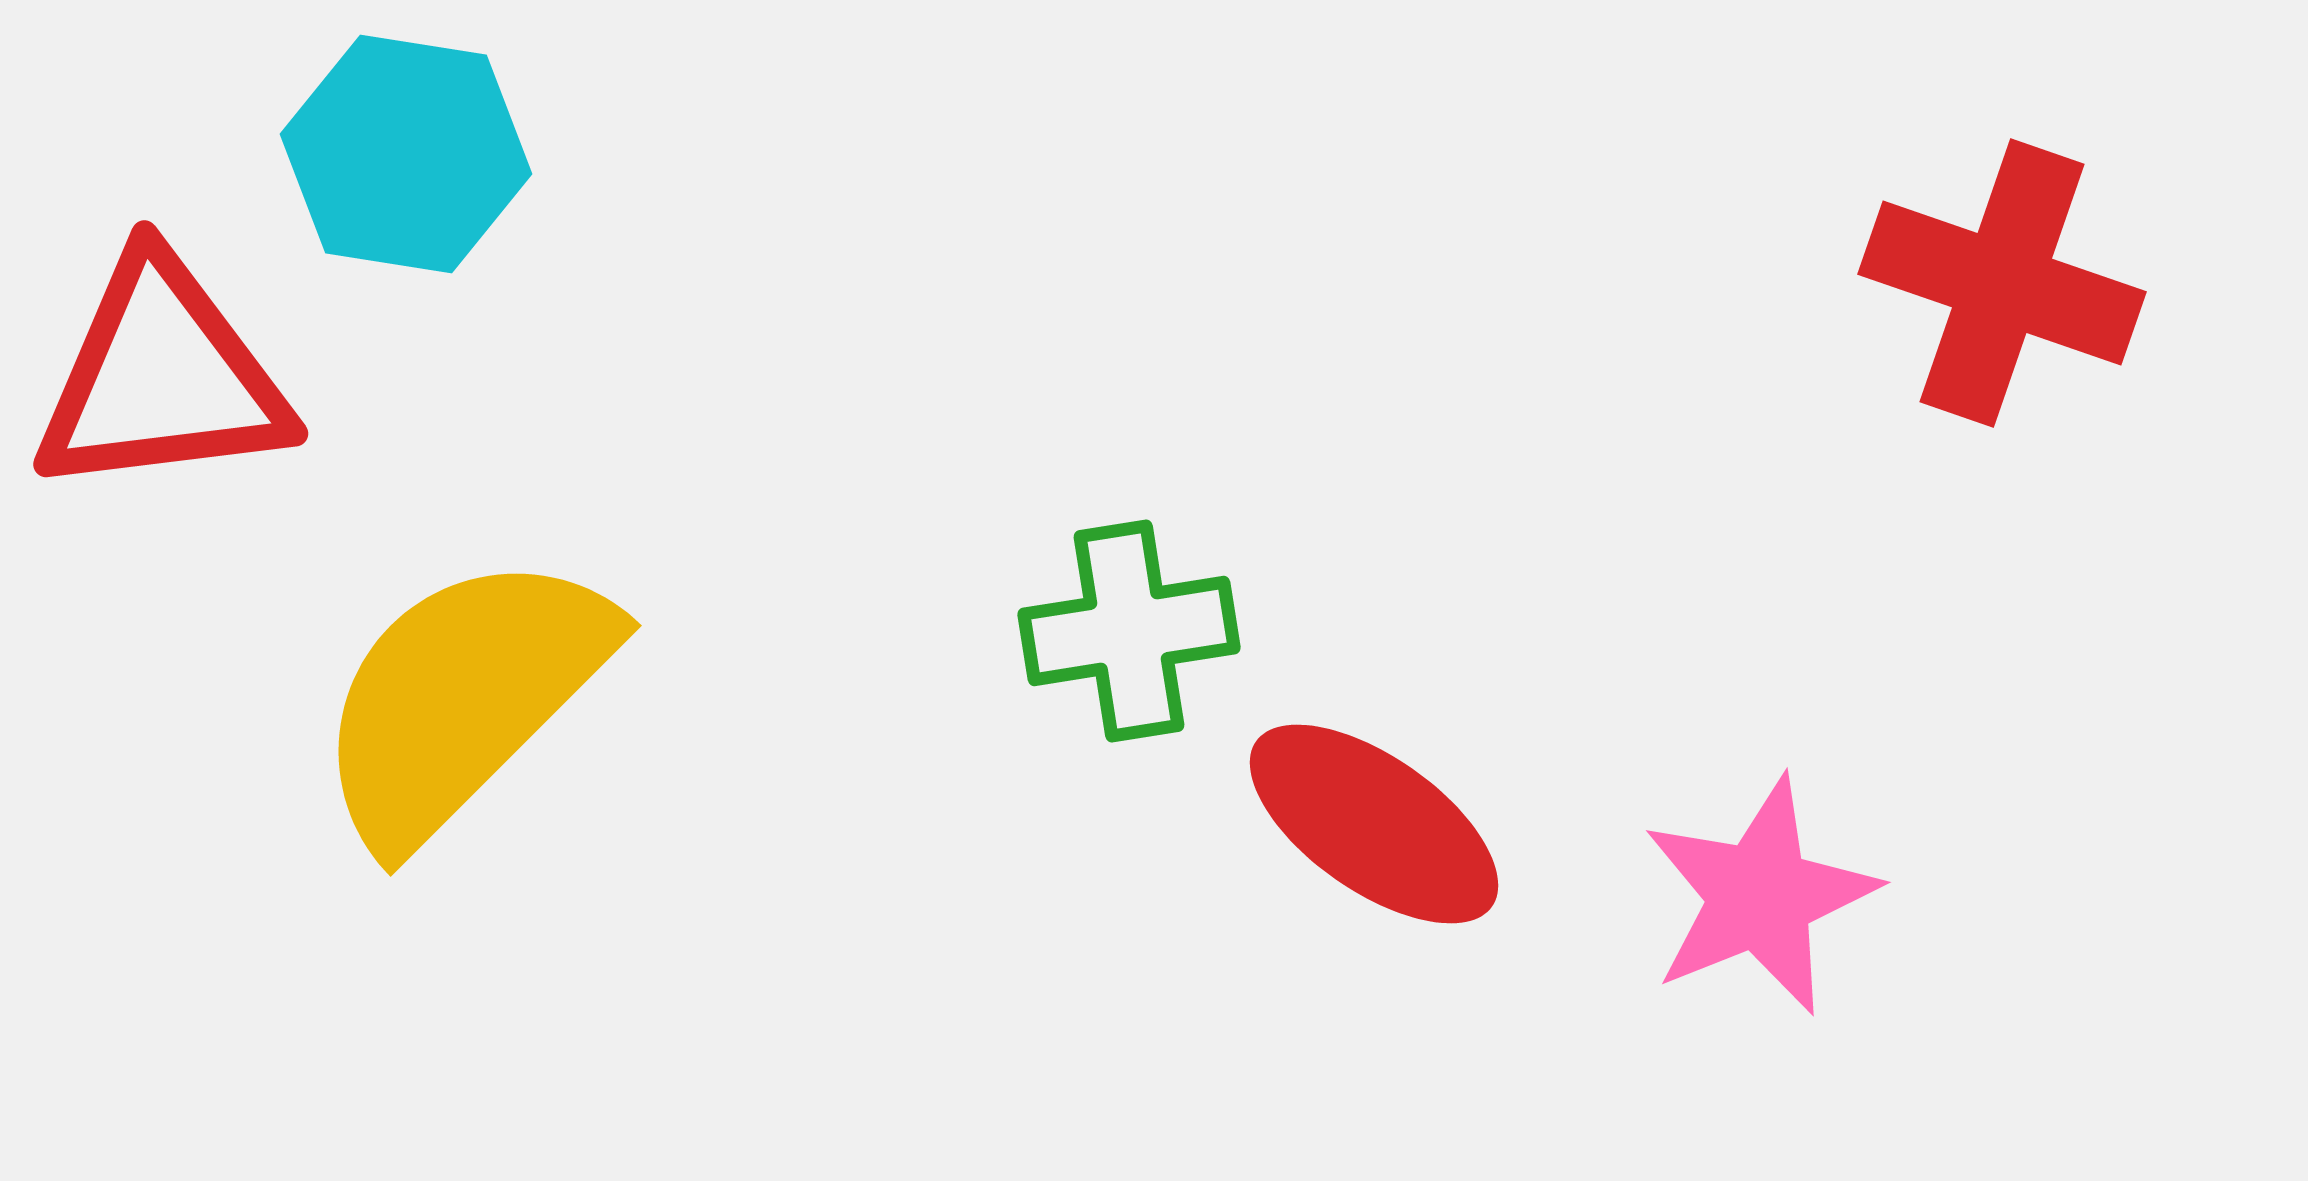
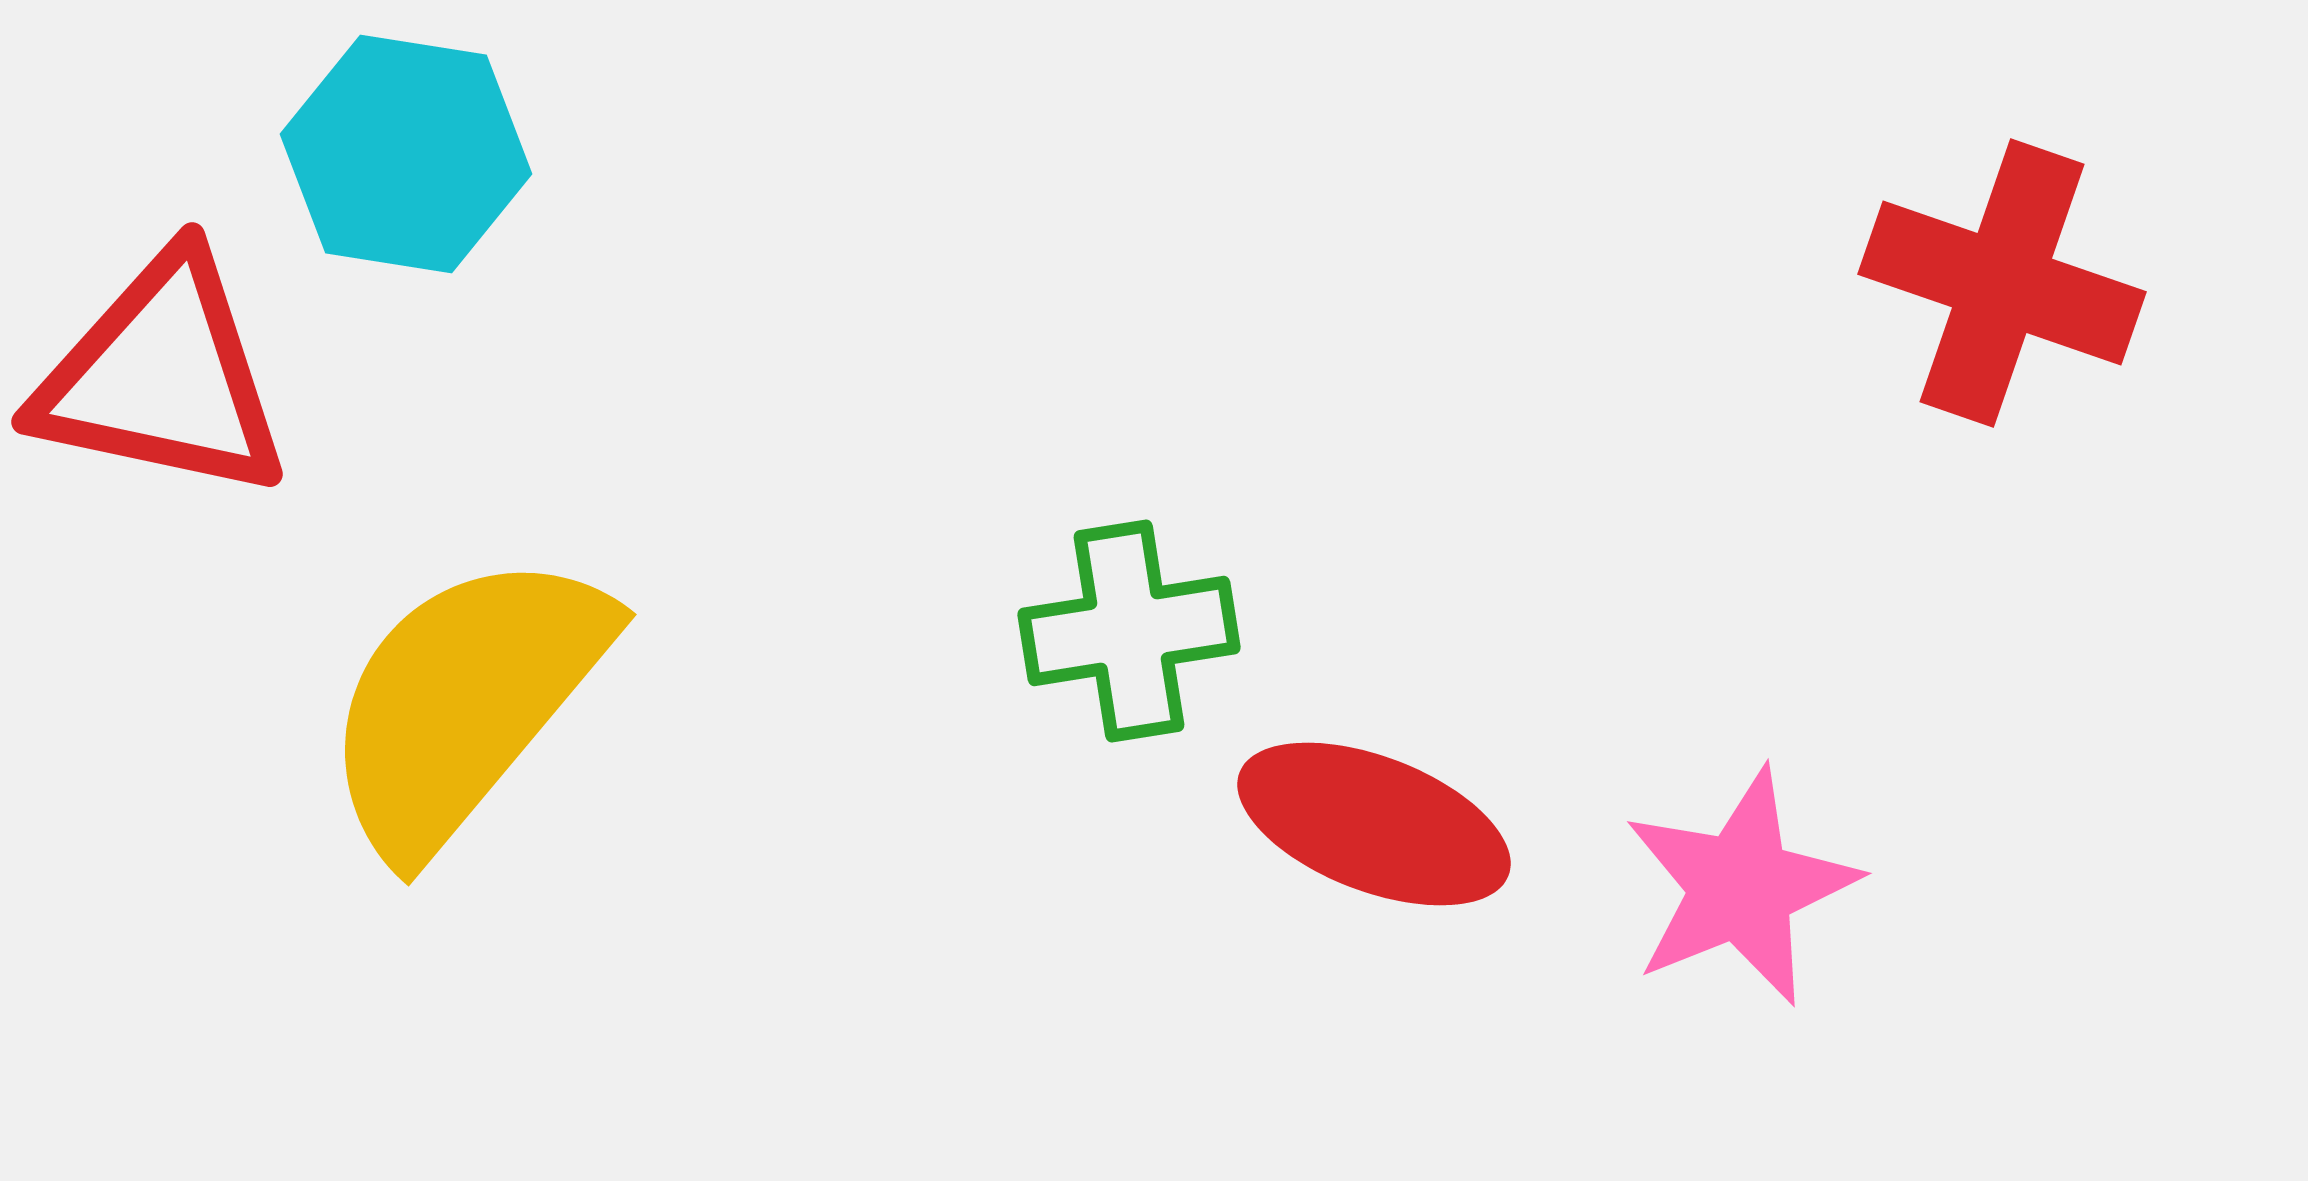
red triangle: rotated 19 degrees clockwise
yellow semicircle: moved 2 px right, 4 px down; rotated 5 degrees counterclockwise
red ellipse: rotated 14 degrees counterclockwise
pink star: moved 19 px left, 9 px up
